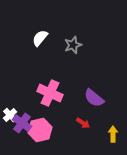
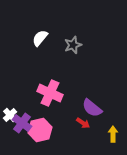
purple semicircle: moved 2 px left, 10 px down
